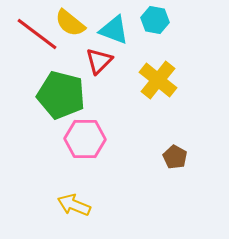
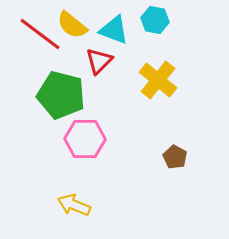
yellow semicircle: moved 2 px right, 2 px down
red line: moved 3 px right
